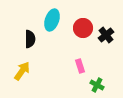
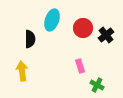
yellow arrow: rotated 42 degrees counterclockwise
